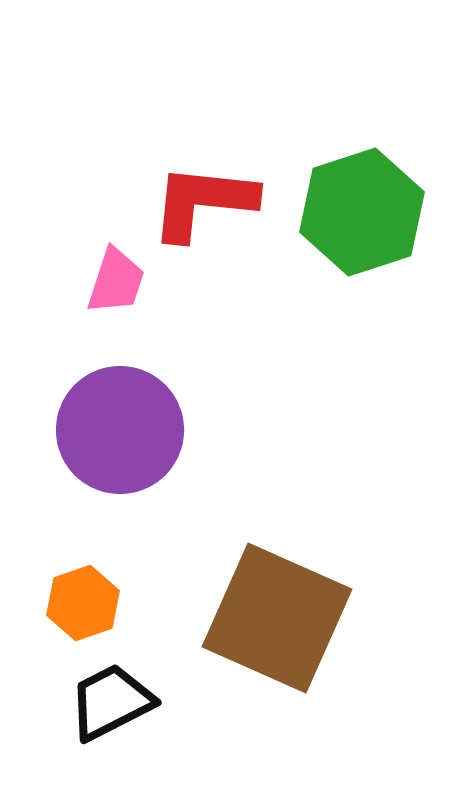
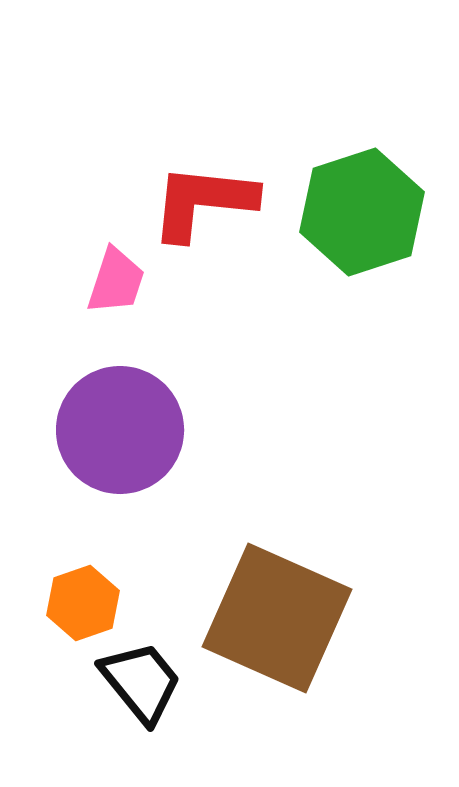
black trapezoid: moved 30 px right, 20 px up; rotated 78 degrees clockwise
